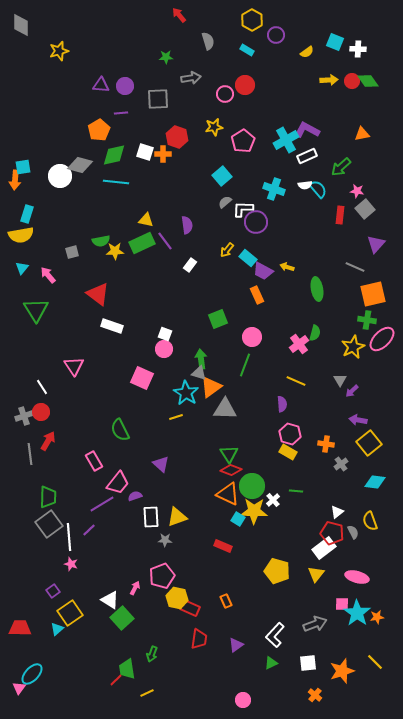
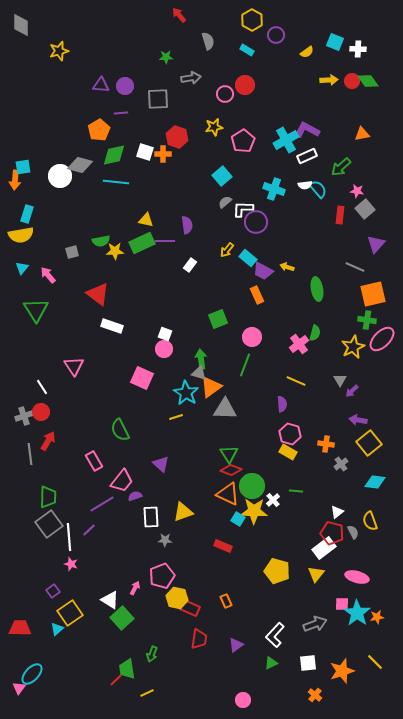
purple line at (165, 241): rotated 54 degrees counterclockwise
pink trapezoid at (118, 483): moved 4 px right, 2 px up
yellow triangle at (177, 517): moved 6 px right, 5 px up
